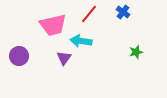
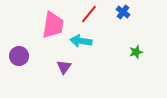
pink trapezoid: rotated 68 degrees counterclockwise
purple triangle: moved 9 px down
